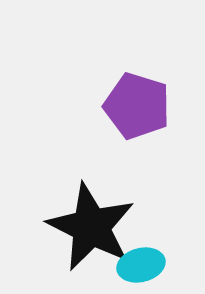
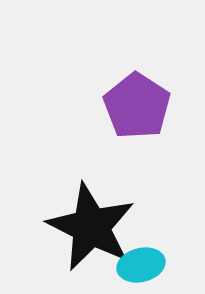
purple pentagon: rotated 16 degrees clockwise
